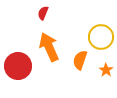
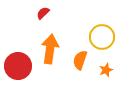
red semicircle: rotated 24 degrees clockwise
yellow circle: moved 1 px right
orange arrow: moved 1 px right, 2 px down; rotated 32 degrees clockwise
orange star: rotated 16 degrees clockwise
